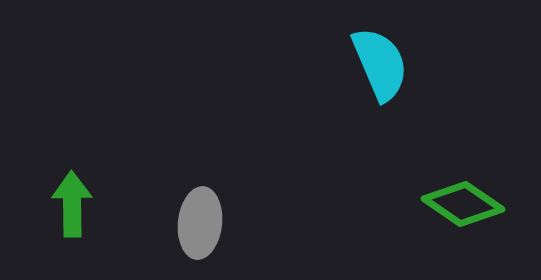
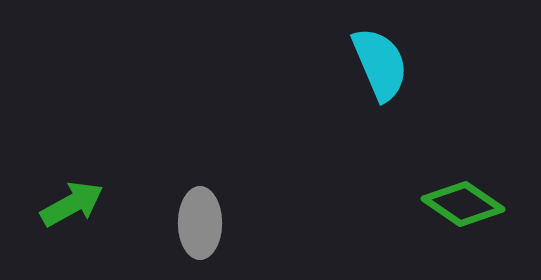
green arrow: rotated 62 degrees clockwise
gray ellipse: rotated 6 degrees counterclockwise
